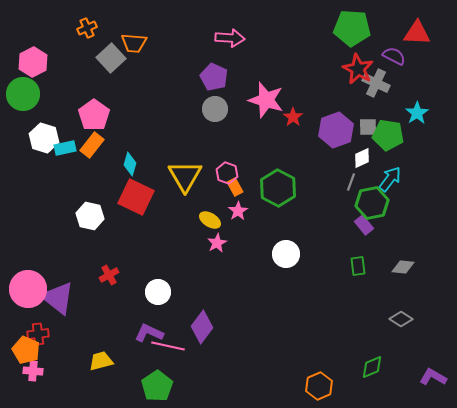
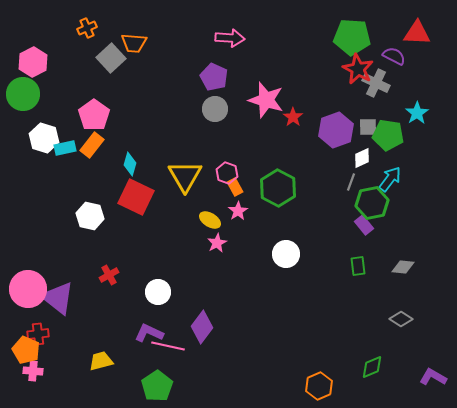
green pentagon at (352, 28): moved 9 px down
